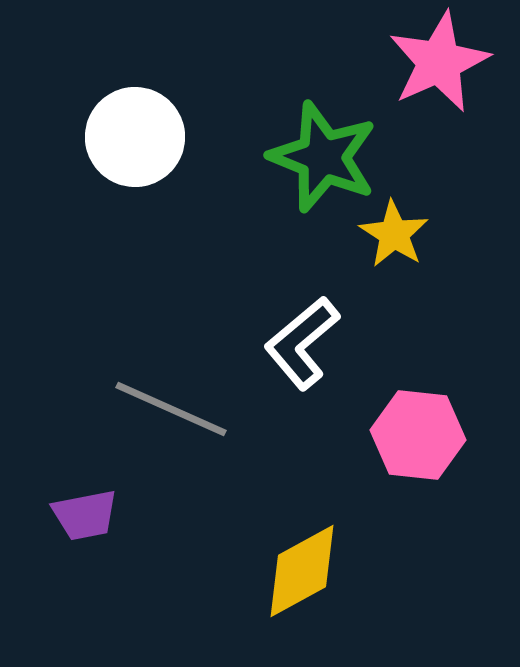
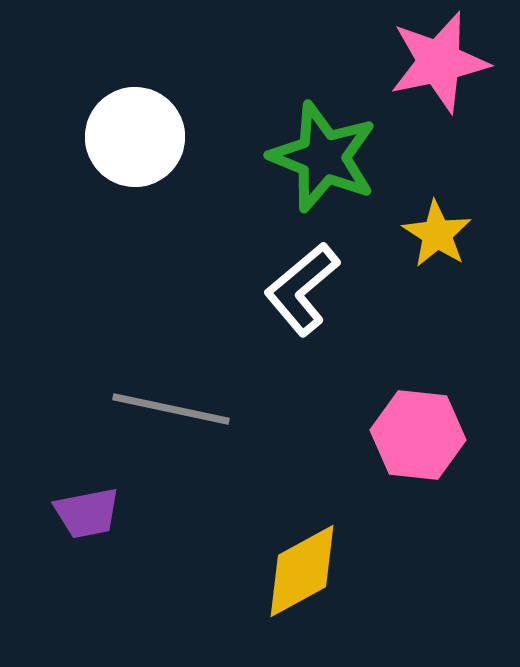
pink star: rotated 12 degrees clockwise
yellow star: moved 43 px right
white L-shape: moved 54 px up
gray line: rotated 12 degrees counterclockwise
purple trapezoid: moved 2 px right, 2 px up
